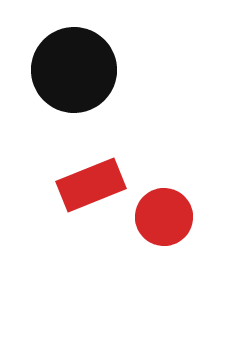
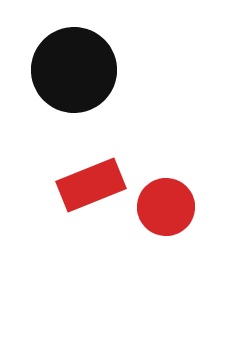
red circle: moved 2 px right, 10 px up
